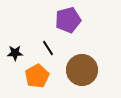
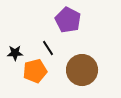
purple pentagon: rotated 30 degrees counterclockwise
orange pentagon: moved 2 px left, 5 px up; rotated 15 degrees clockwise
